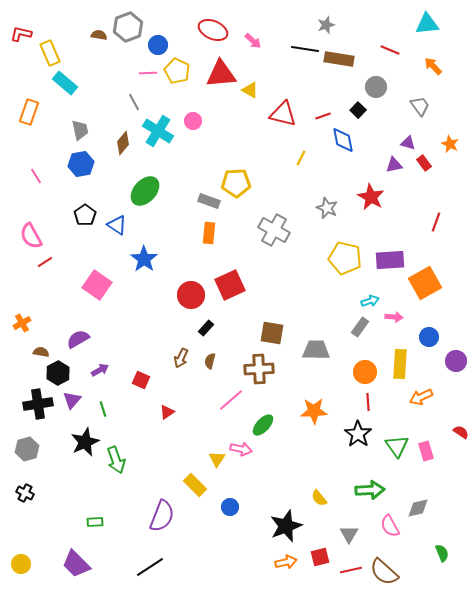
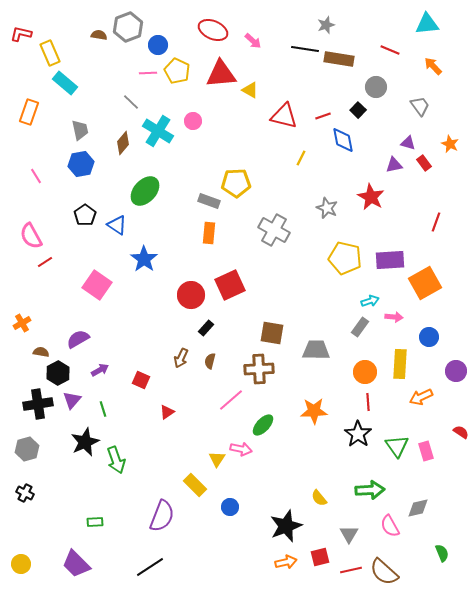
gray line at (134, 102): moved 3 px left; rotated 18 degrees counterclockwise
red triangle at (283, 114): moved 1 px right, 2 px down
purple circle at (456, 361): moved 10 px down
